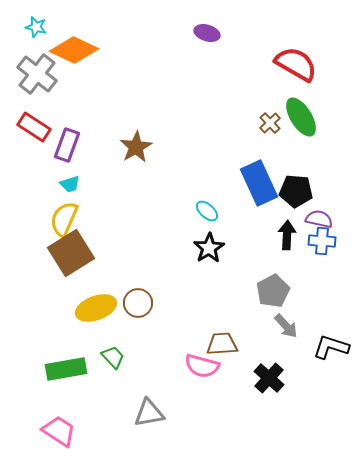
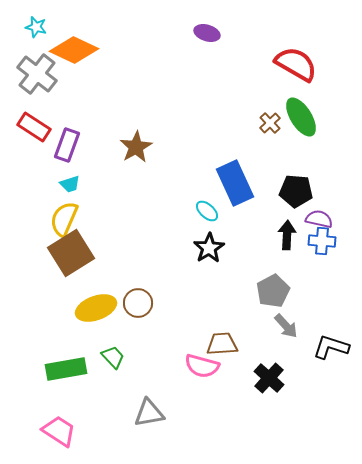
blue rectangle: moved 24 px left
